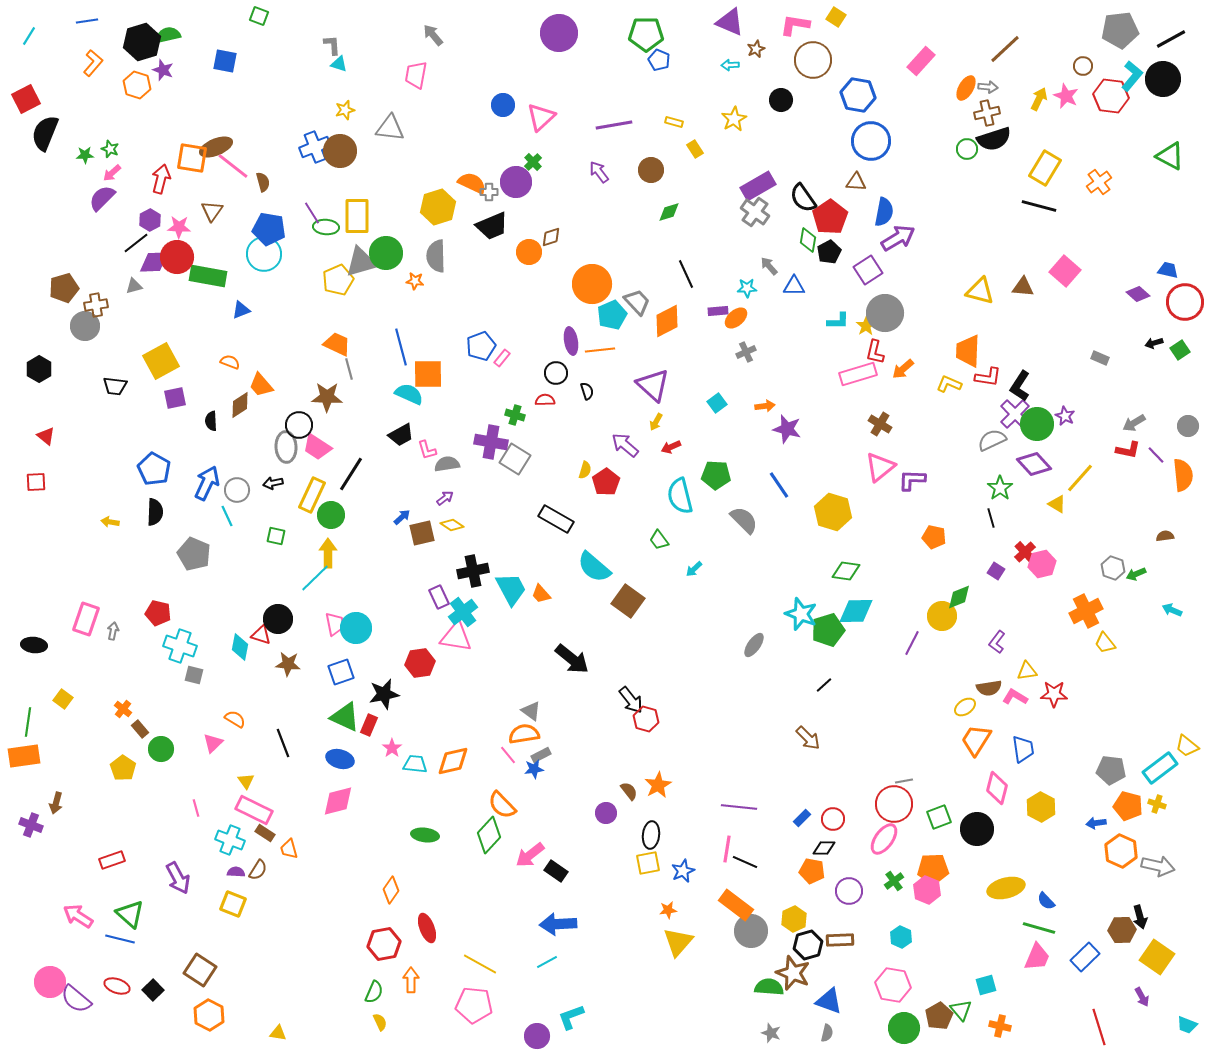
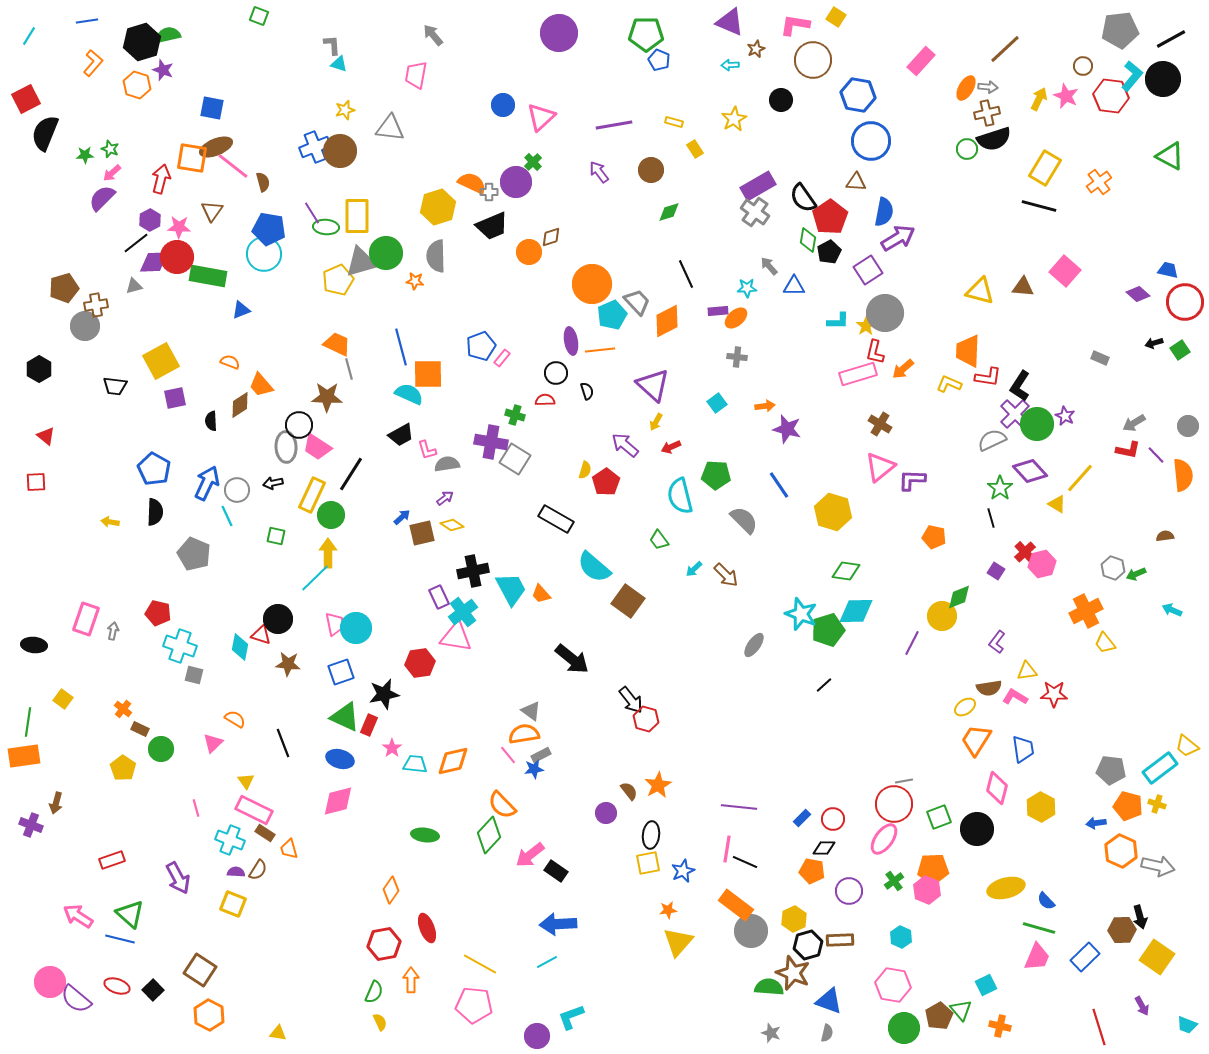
blue square at (225, 61): moved 13 px left, 47 px down
gray cross at (746, 352): moved 9 px left, 5 px down; rotated 30 degrees clockwise
purple diamond at (1034, 464): moved 4 px left, 7 px down
brown rectangle at (140, 729): rotated 24 degrees counterclockwise
brown arrow at (808, 738): moved 82 px left, 163 px up
cyan square at (986, 985): rotated 10 degrees counterclockwise
purple arrow at (1142, 997): moved 9 px down
